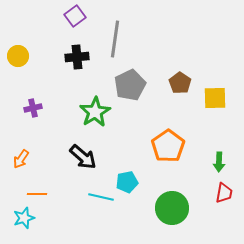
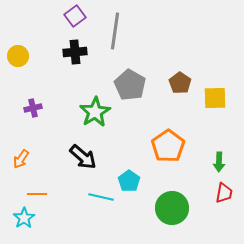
gray line: moved 8 px up
black cross: moved 2 px left, 5 px up
gray pentagon: rotated 16 degrees counterclockwise
cyan pentagon: moved 2 px right, 1 px up; rotated 25 degrees counterclockwise
cyan star: rotated 15 degrees counterclockwise
